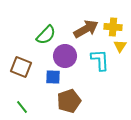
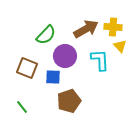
yellow triangle: rotated 16 degrees counterclockwise
brown square: moved 6 px right, 1 px down
